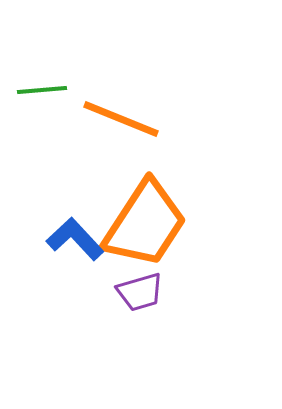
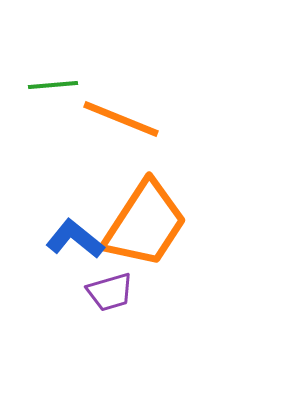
green line: moved 11 px right, 5 px up
blue L-shape: rotated 8 degrees counterclockwise
purple trapezoid: moved 30 px left
